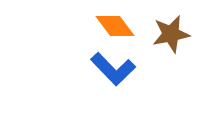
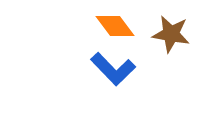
brown star: rotated 21 degrees clockwise
